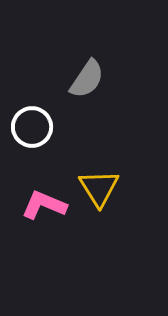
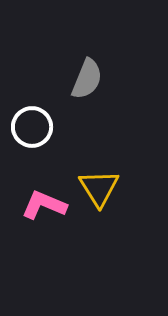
gray semicircle: rotated 12 degrees counterclockwise
